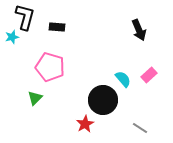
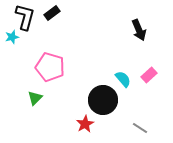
black rectangle: moved 5 px left, 14 px up; rotated 42 degrees counterclockwise
